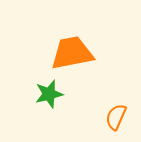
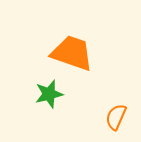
orange trapezoid: rotated 30 degrees clockwise
